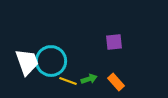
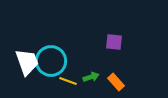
purple square: rotated 12 degrees clockwise
green arrow: moved 2 px right, 2 px up
